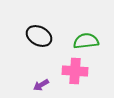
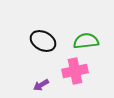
black ellipse: moved 4 px right, 5 px down
pink cross: rotated 15 degrees counterclockwise
